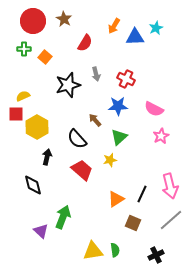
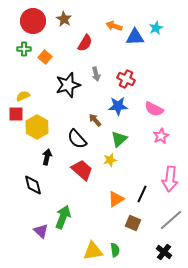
orange arrow: rotated 77 degrees clockwise
green triangle: moved 2 px down
pink arrow: moved 7 px up; rotated 20 degrees clockwise
black cross: moved 8 px right, 3 px up; rotated 28 degrees counterclockwise
